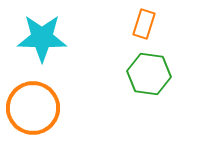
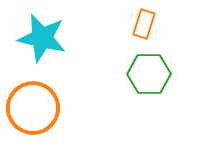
cyan star: rotated 12 degrees clockwise
green hexagon: rotated 9 degrees counterclockwise
